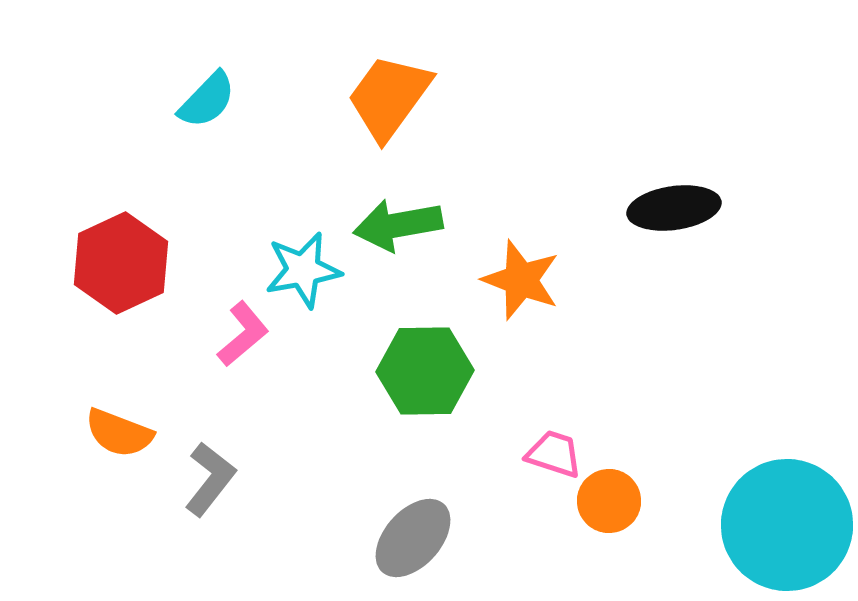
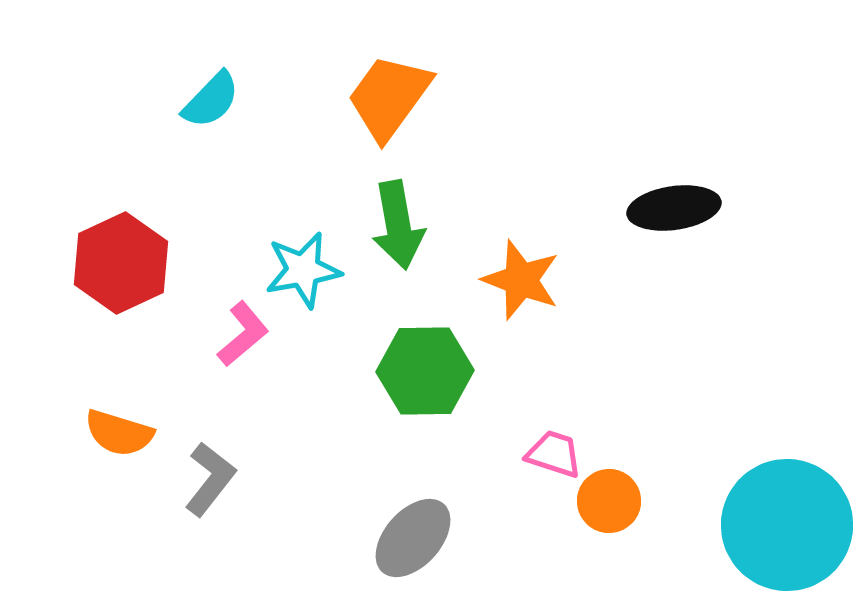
cyan semicircle: moved 4 px right
green arrow: rotated 90 degrees counterclockwise
orange semicircle: rotated 4 degrees counterclockwise
